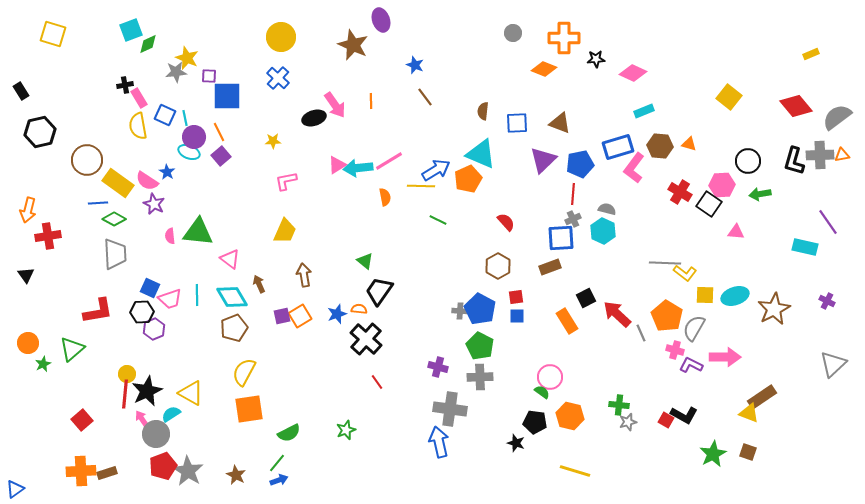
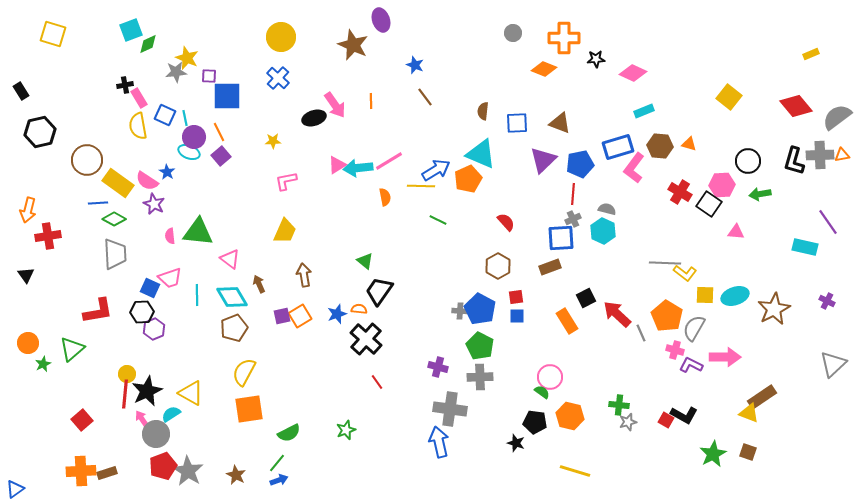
pink trapezoid at (170, 299): moved 21 px up
